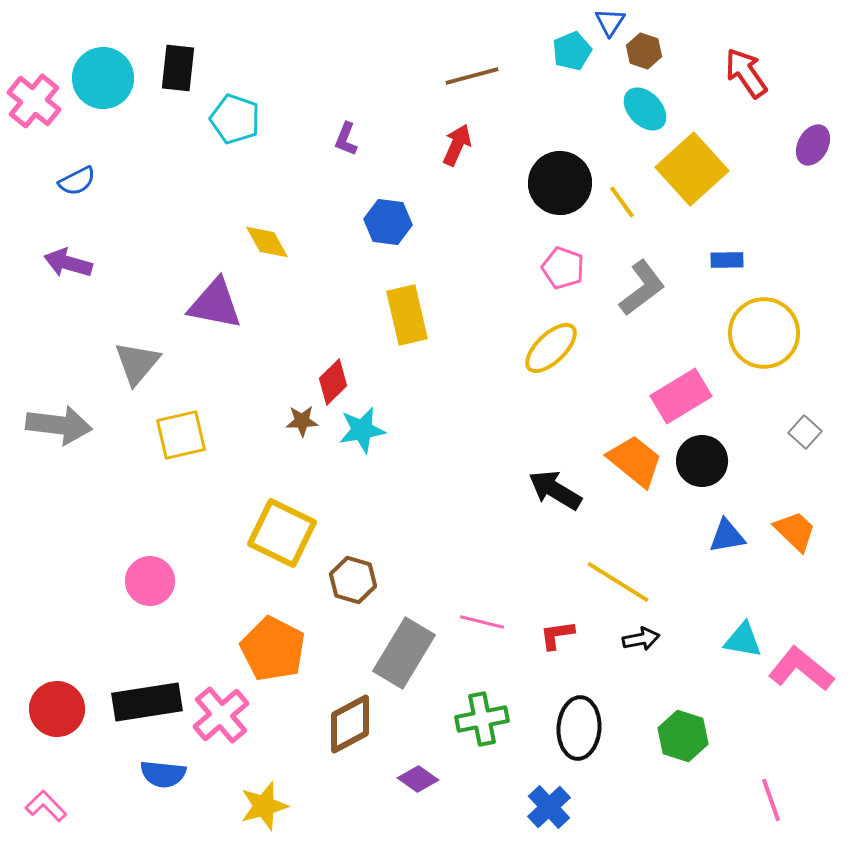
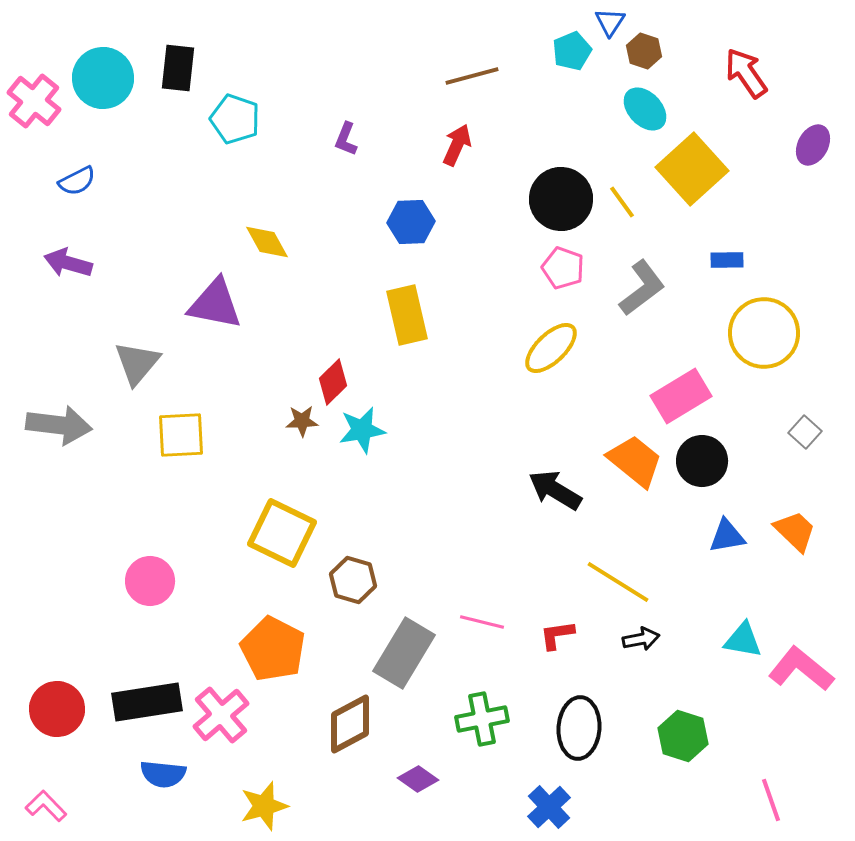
black circle at (560, 183): moved 1 px right, 16 px down
blue hexagon at (388, 222): moved 23 px right; rotated 9 degrees counterclockwise
yellow square at (181, 435): rotated 10 degrees clockwise
